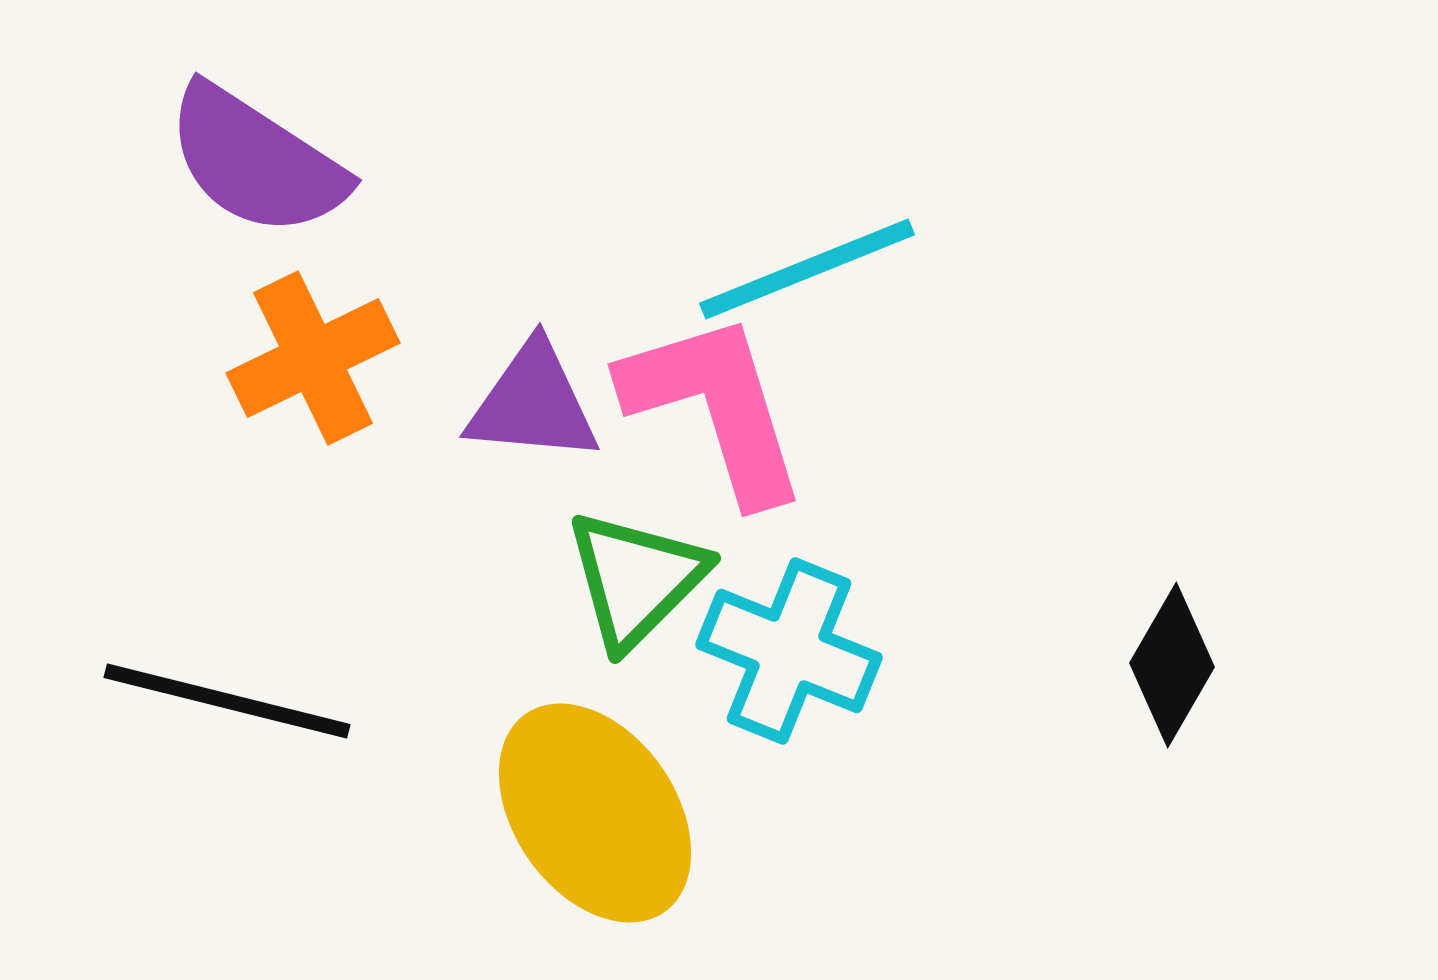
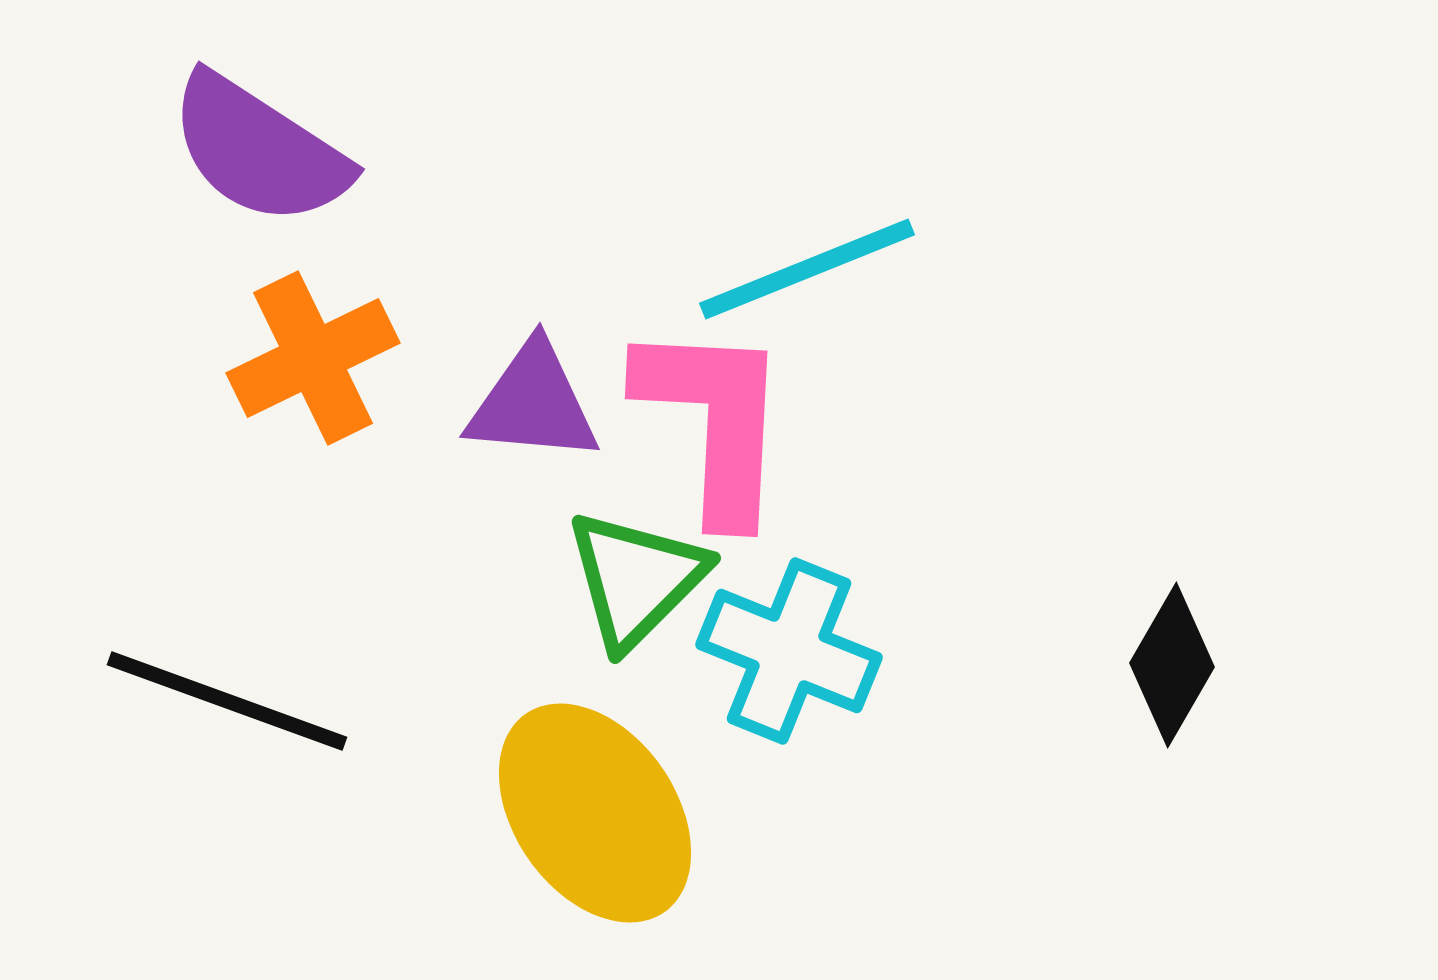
purple semicircle: moved 3 px right, 11 px up
pink L-shape: moved 1 px left, 14 px down; rotated 20 degrees clockwise
black line: rotated 6 degrees clockwise
